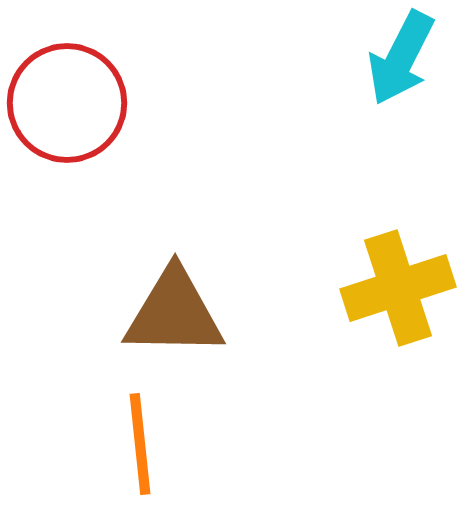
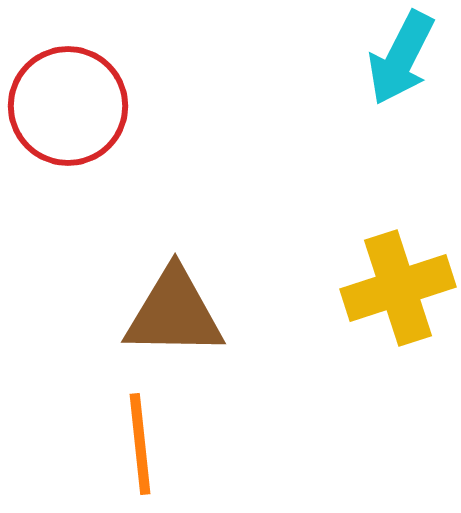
red circle: moved 1 px right, 3 px down
